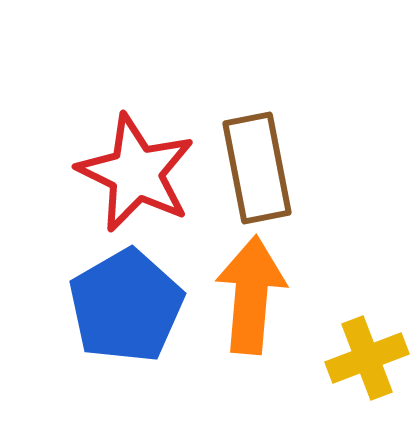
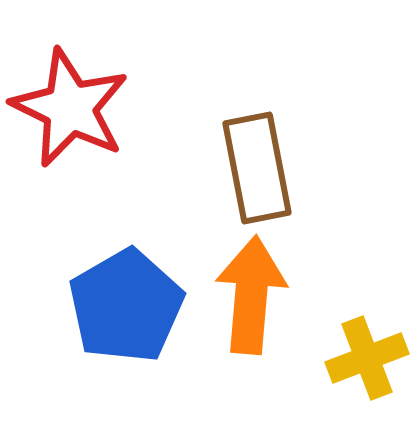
red star: moved 66 px left, 65 px up
